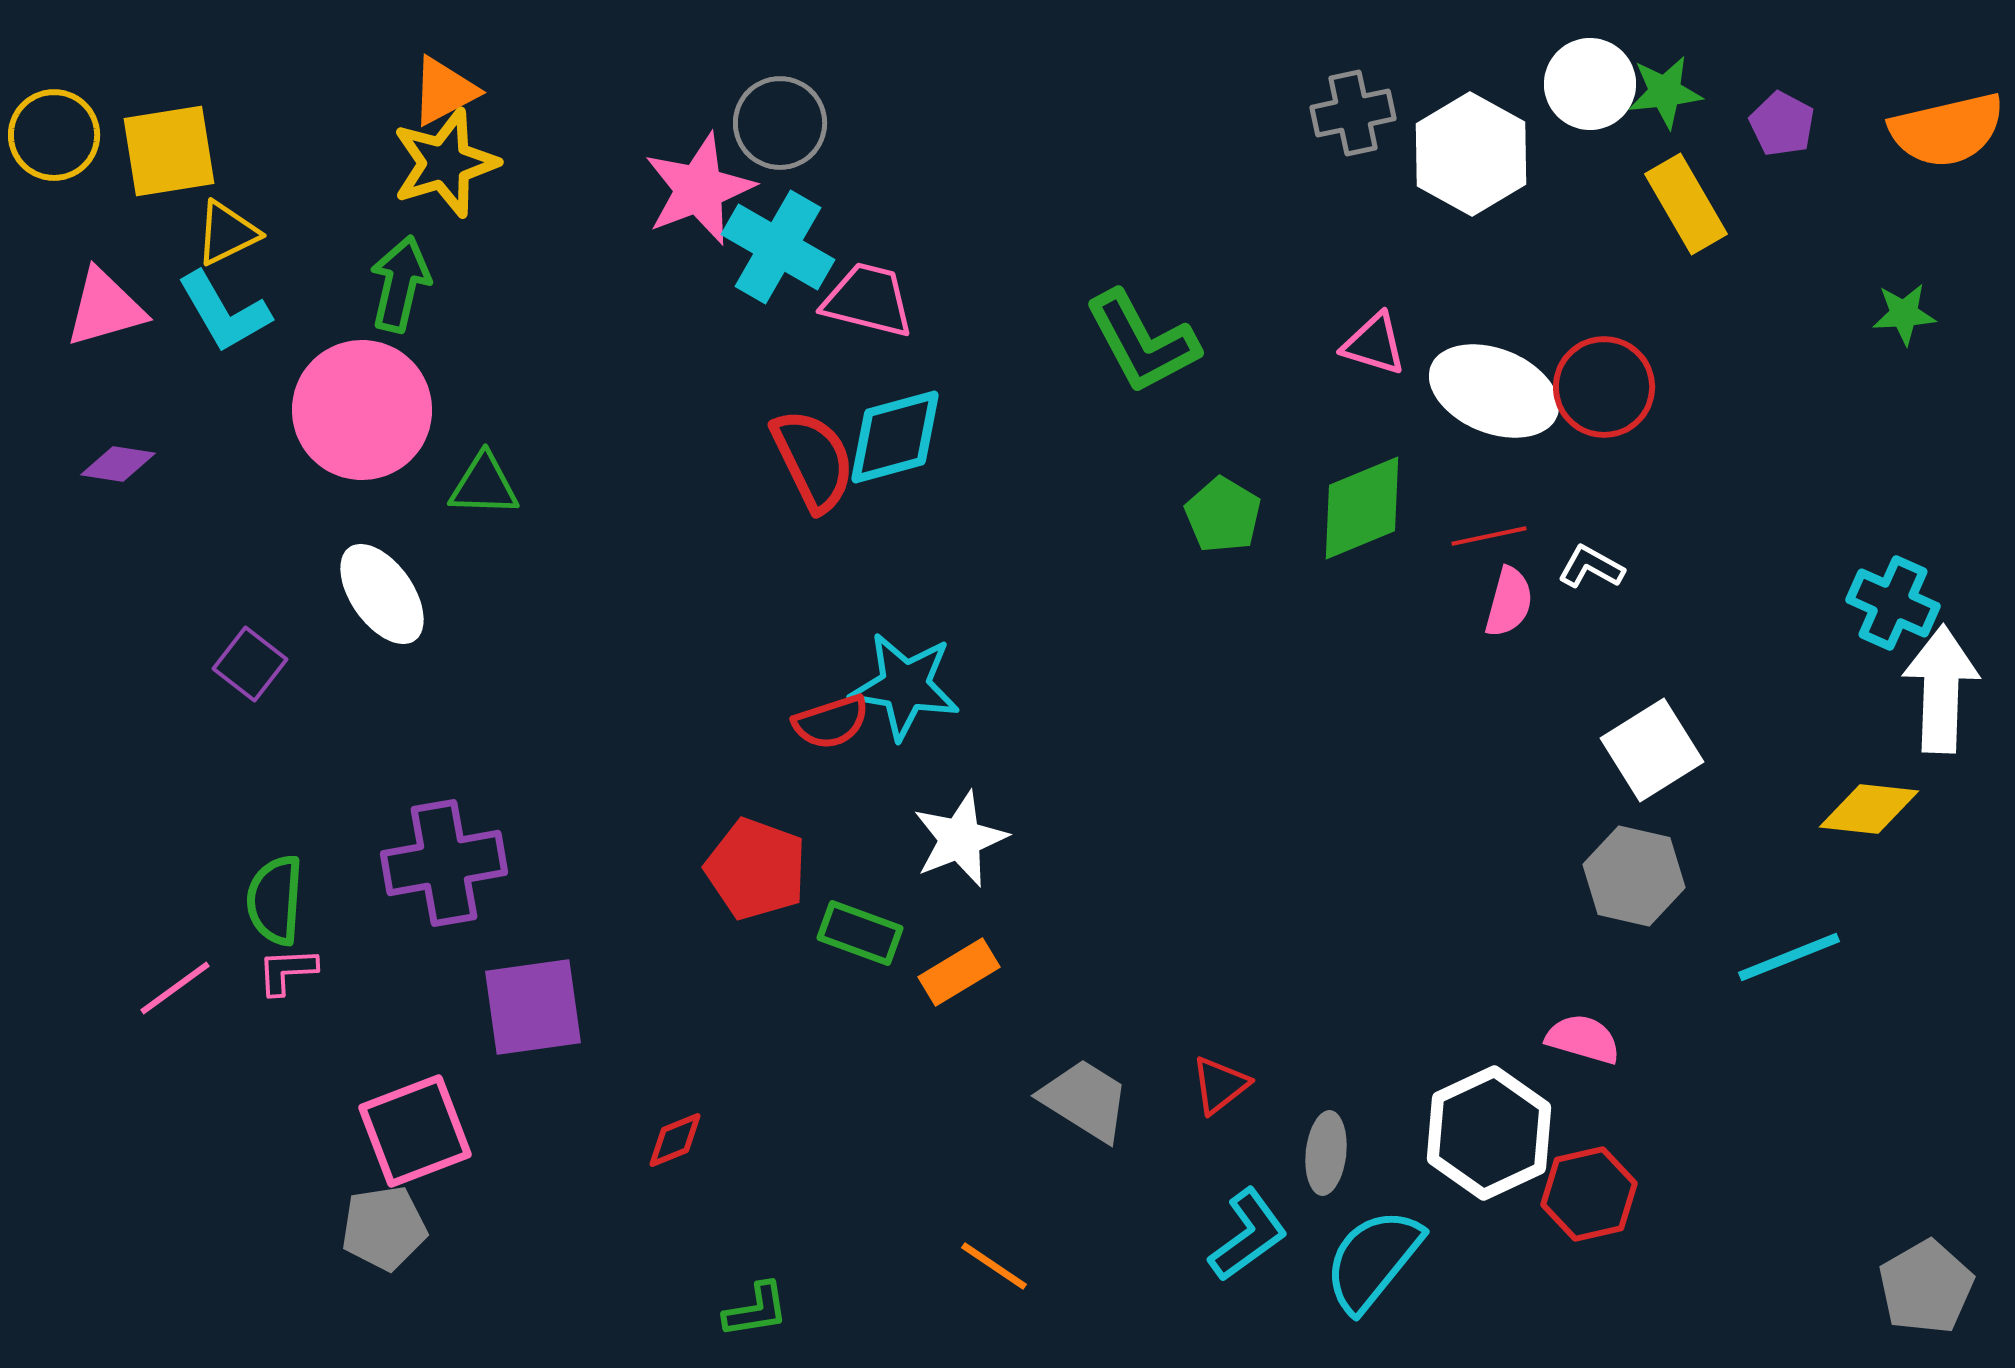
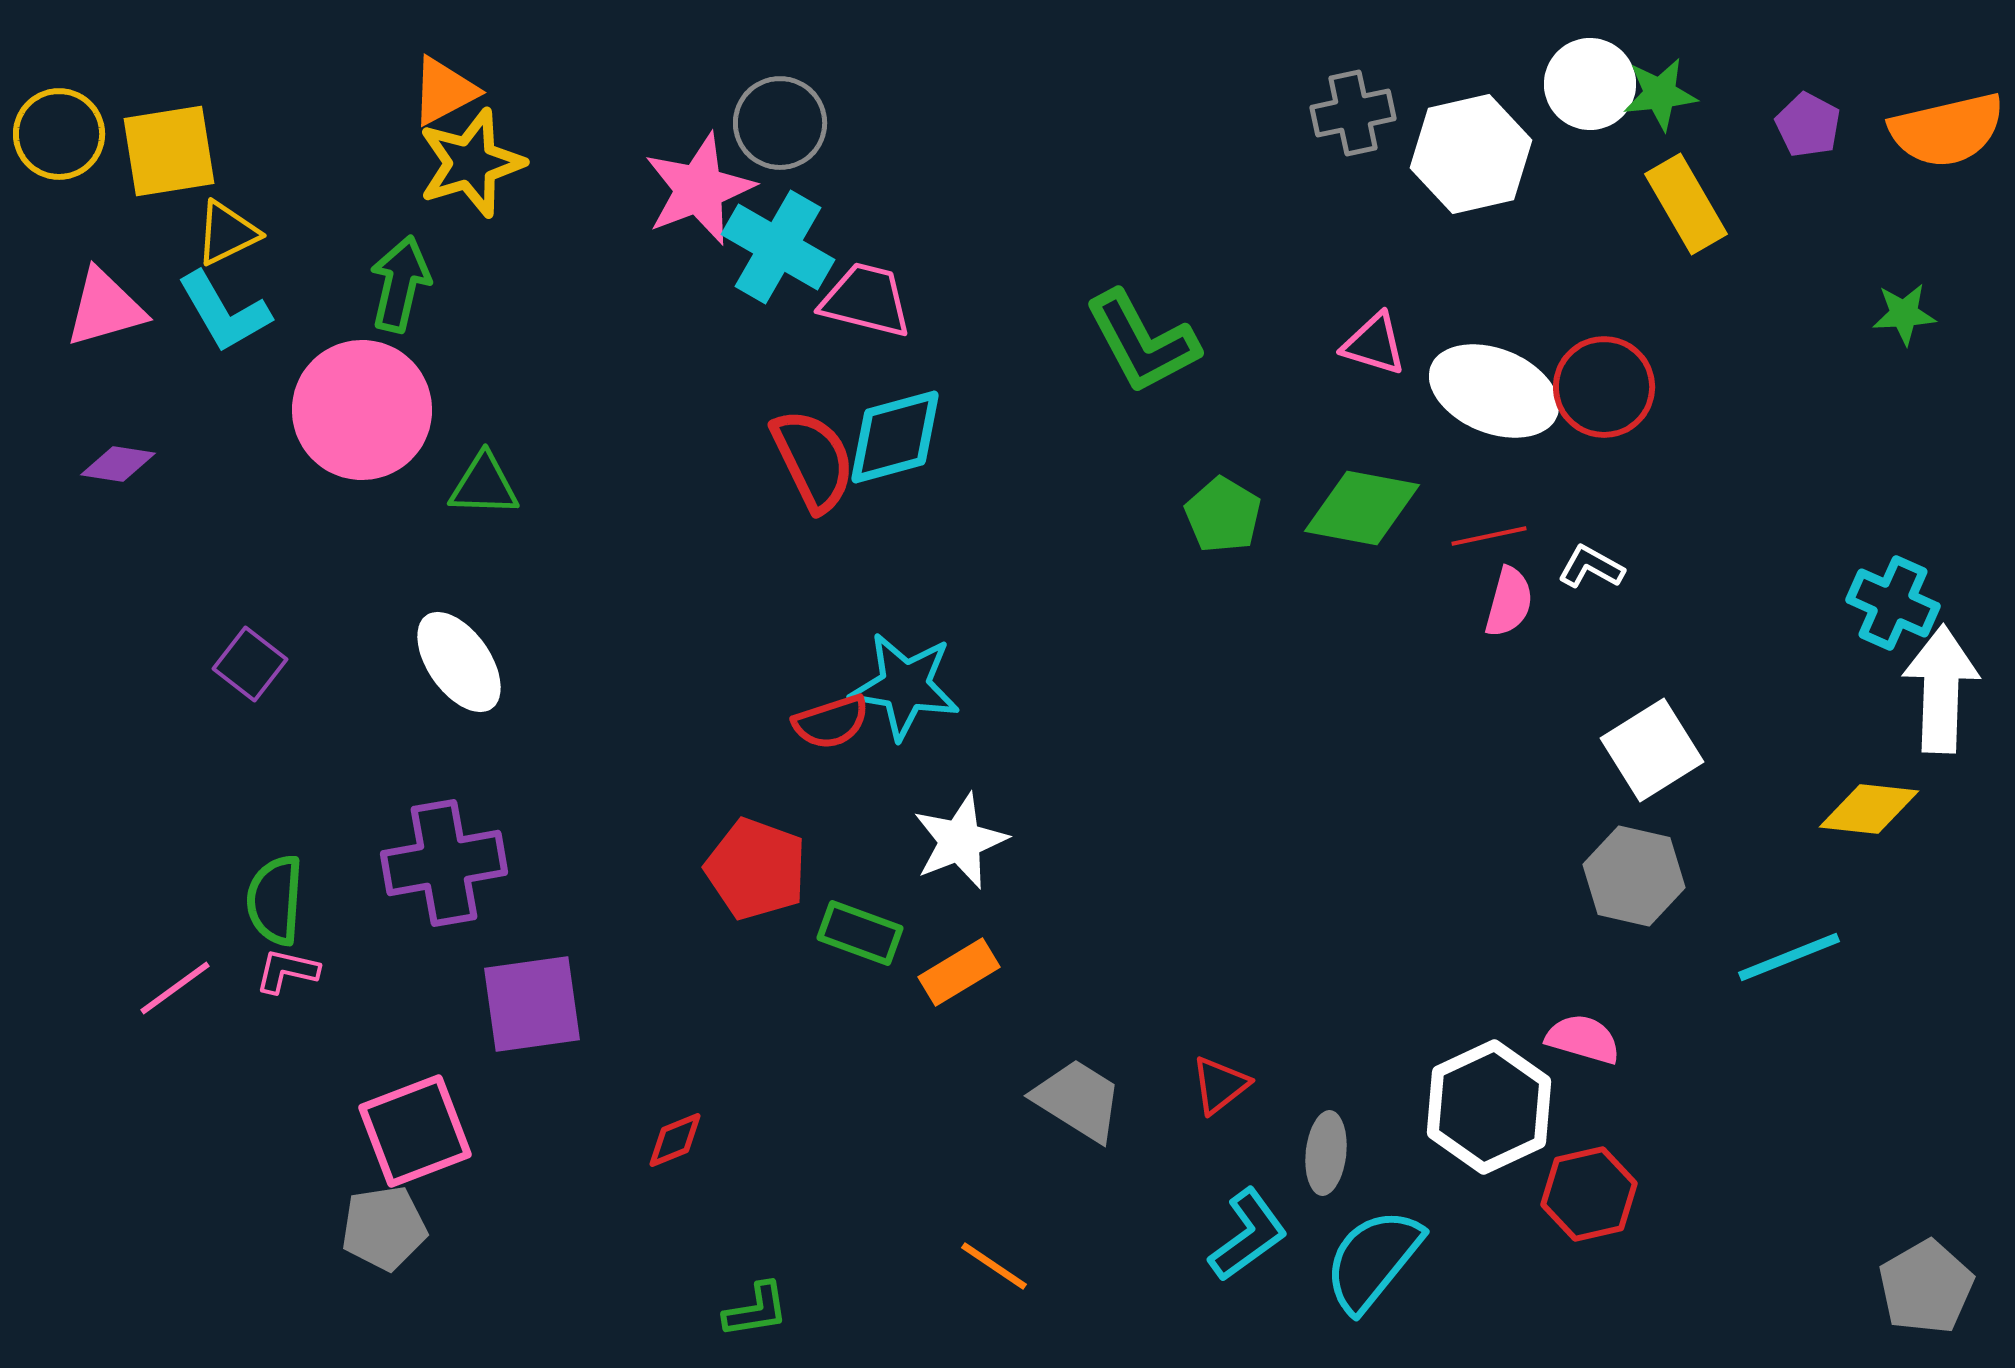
green star at (1665, 92): moved 5 px left, 2 px down
purple pentagon at (1782, 124): moved 26 px right, 1 px down
yellow circle at (54, 135): moved 5 px right, 1 px up
white hexagon at (1471, 154): rotated 18 degrees clockwise
yellow star at (445, 163): moved 26 px right
pink trapezoid at (868, 300): moved 2 px left
green diamond at (1362, 508): rotated 33 degrees clockwise
white ellipse at (382, 594): moved 77 px right, 68 px down
white star at (960, 839): moved 2 px down
pink L-shape at (287, 971): rotated 16 degrees clockwise
purple square at (533, 1007): moved 1 px left, 3 px up
gray trapezoid at (1085, 1100): moved 7 px left
white hexagon at (1489, 1133): moved 26 px up
